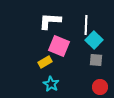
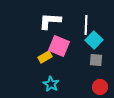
yellow rectangle: moved 5 px up
